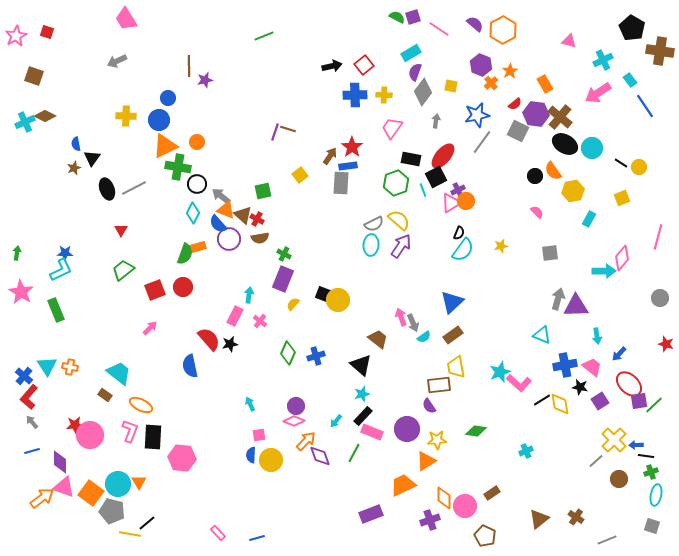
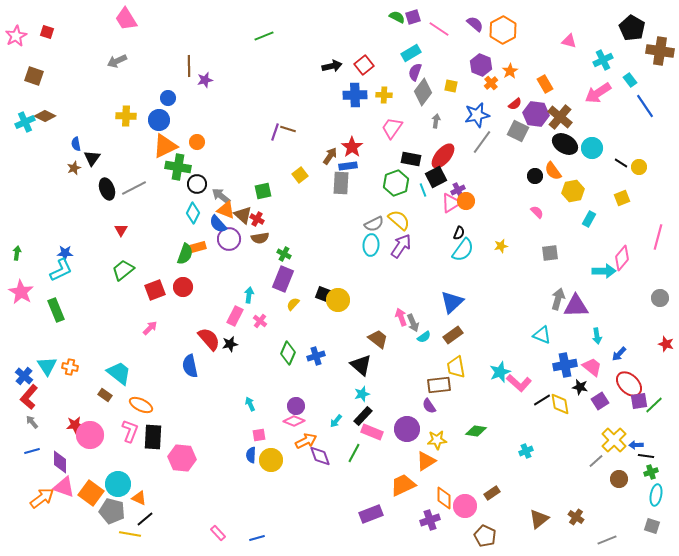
orange arrow at (306, 441): rotated 20 degrees clockwise
orange triangle at (139, 482): moved 16 px down; rotated 35 degrees counterclockwise
black line at (147, 523): moved 2 px left, 4 px up
